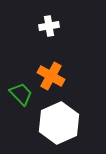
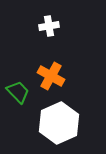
green trapezoid: moved 3 px left, 2 px up
